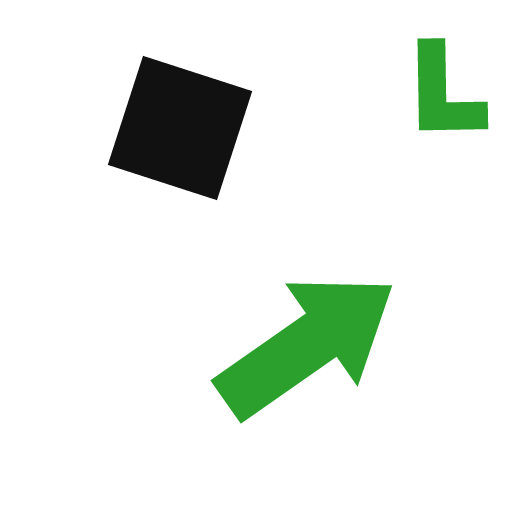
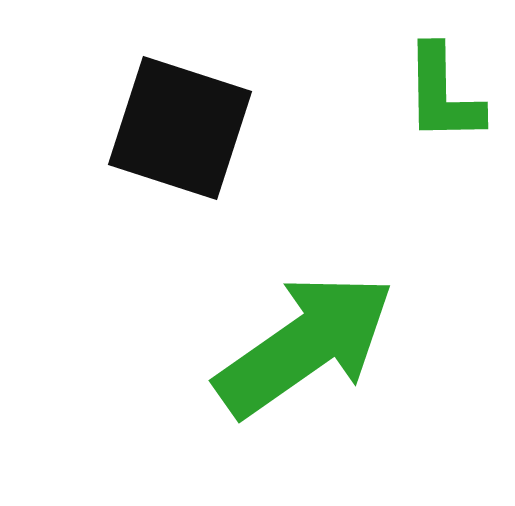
green arrow: moved 2 px left
